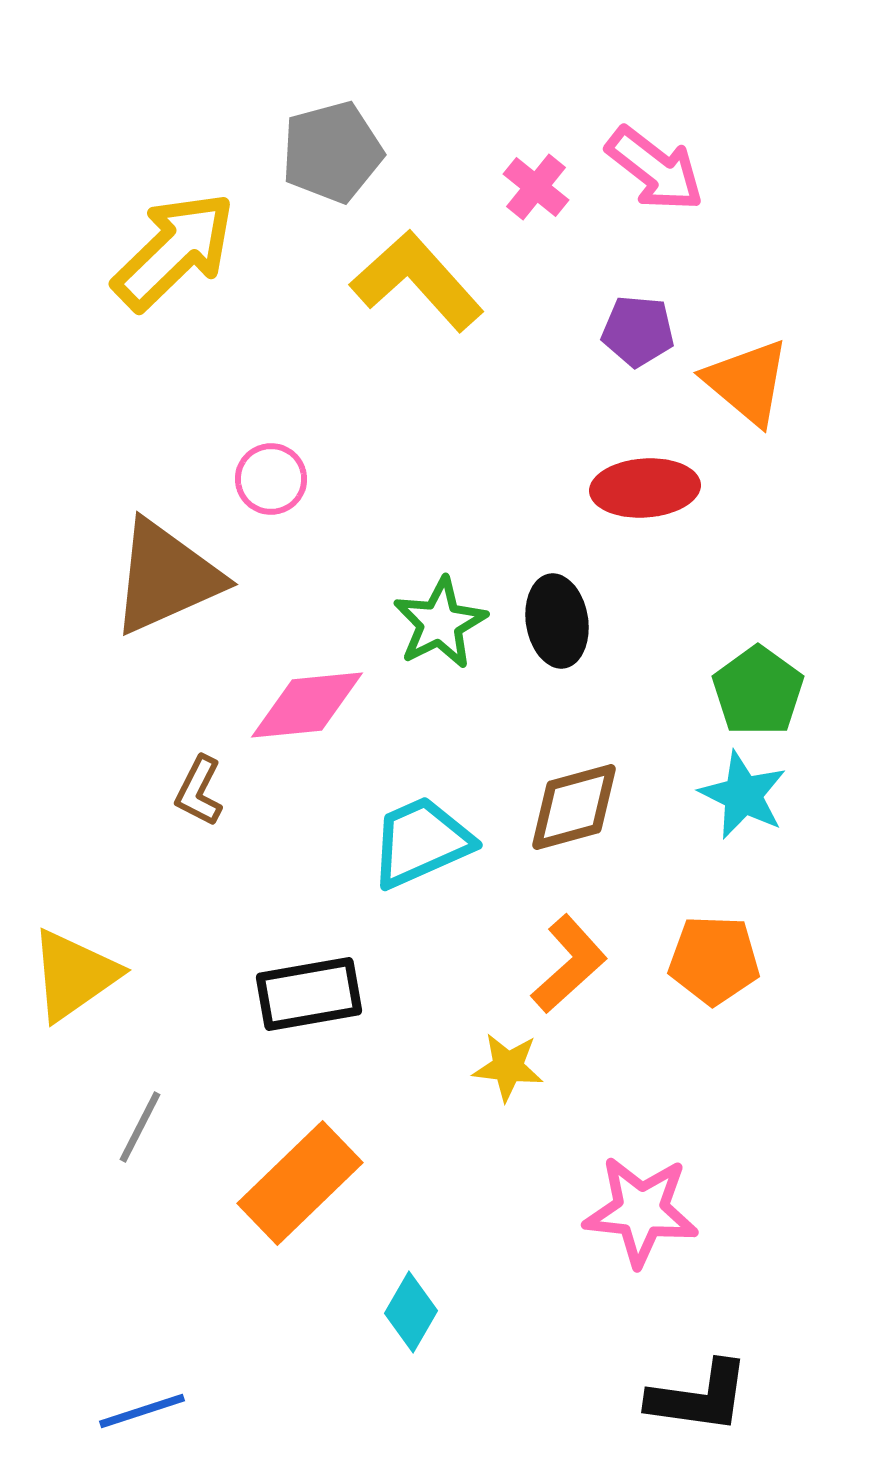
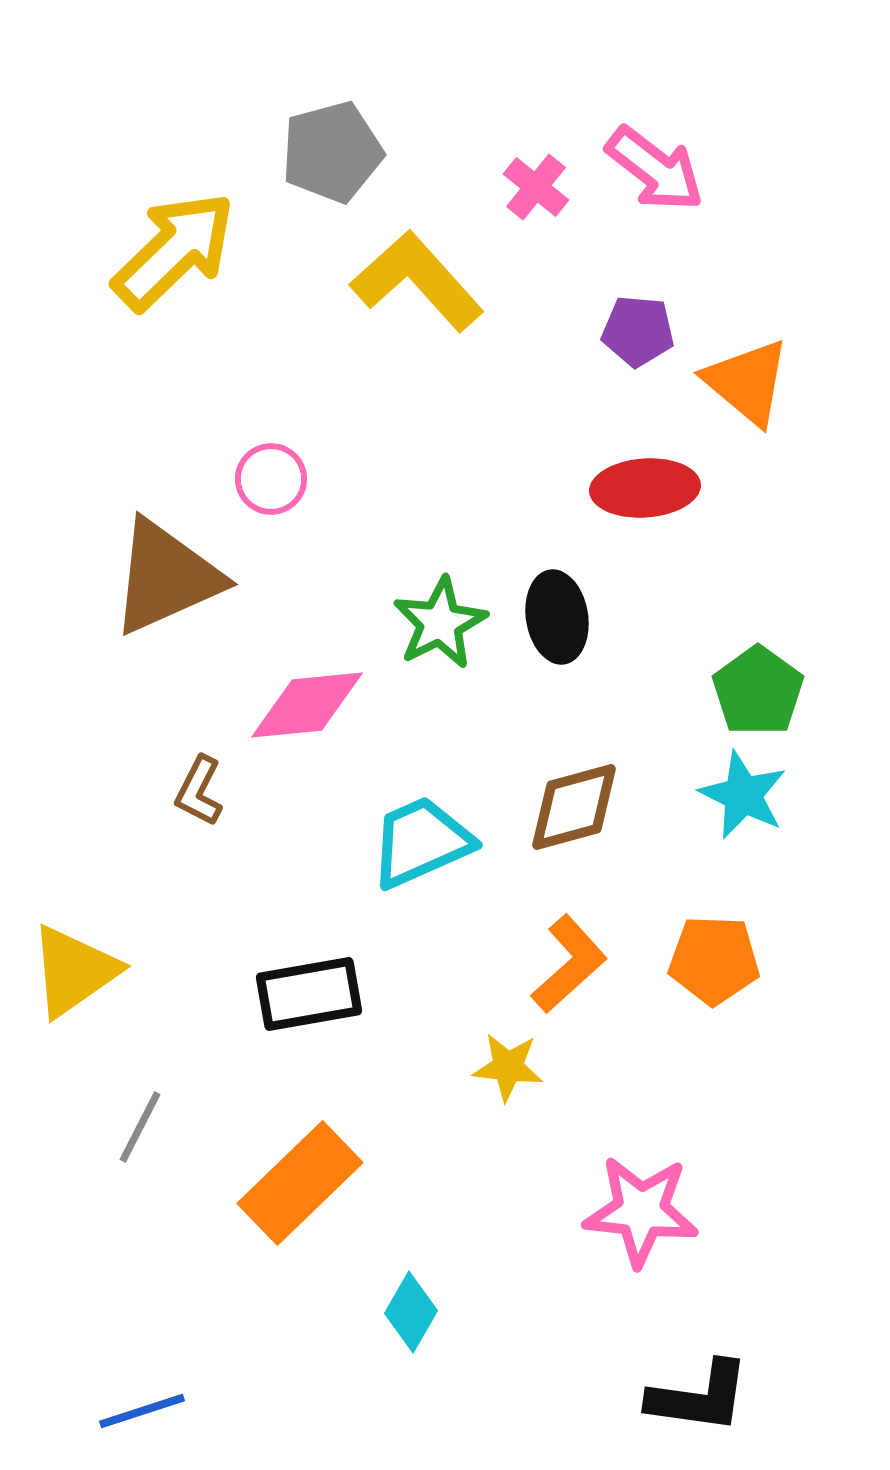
black ellipse: moved 4 px up
yellow triangle: moved 4 px up
